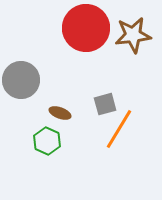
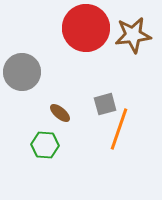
gray circle: moved 1 px right, 8 px up
brown ellipse: rotated 20 degrees clockwise
orange line: rotated 12 degrees counterclockwise
green hexagon: moved 2 px left, 4 px down; rotated 20 degrees counterclockwise
